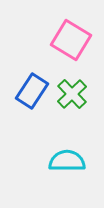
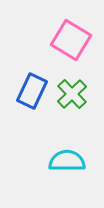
blue rectangle: rotated 8 degrees counterclockwise
